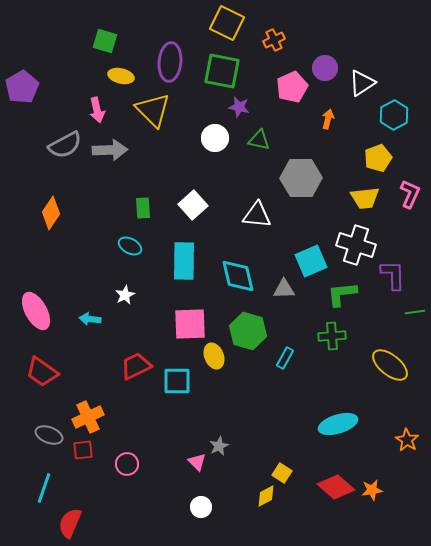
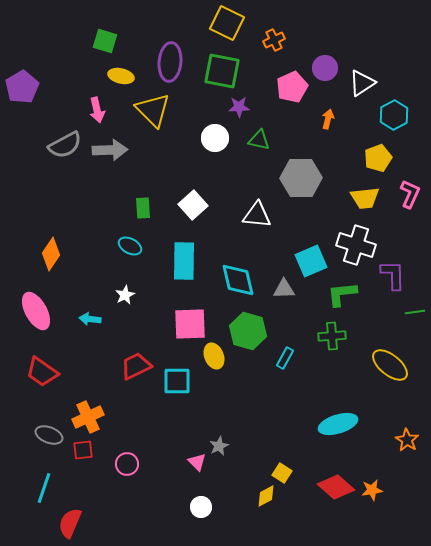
purple star at (239, 107): rotated 15 degrees counterclockwise
orange diamond at (51, 213): moved 41 px down
cyan diamond at (238, 276): moved 4 px down
